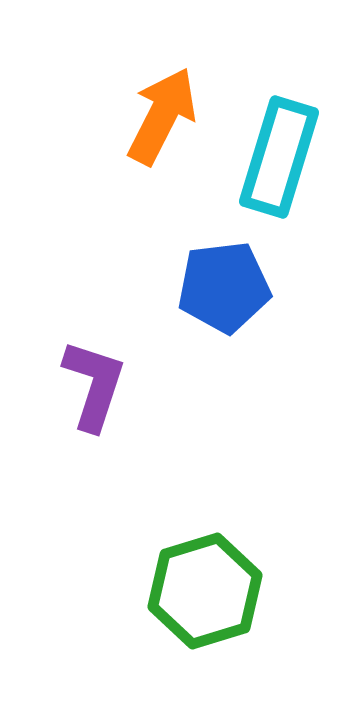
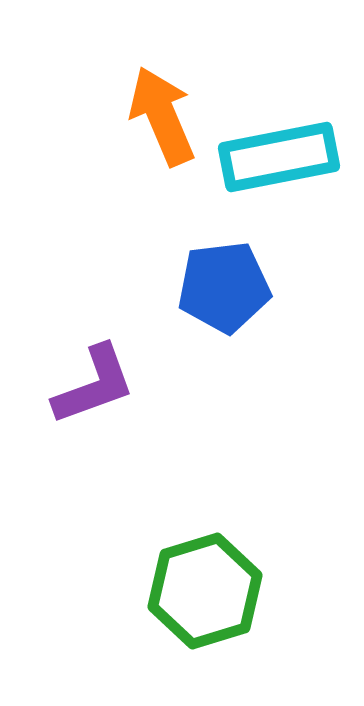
orange arrow: rotated 50 degrees counterclockwise
cyan rectangle: rotated 62 degrees clockwise
purple L-shape: rotated 52 degrees clockwise
